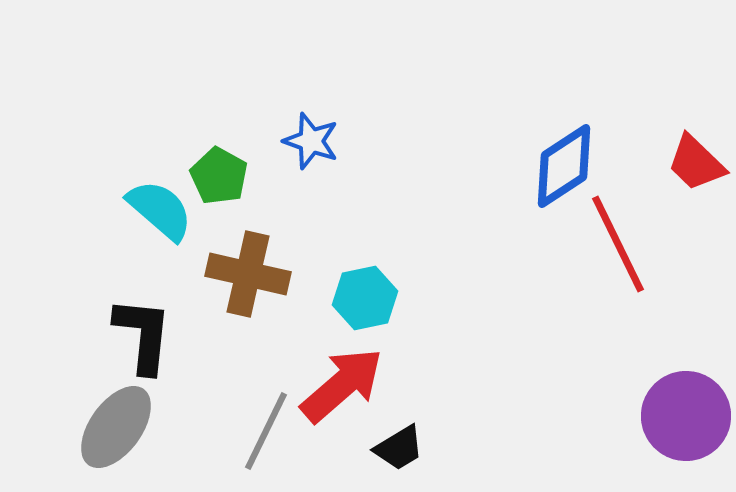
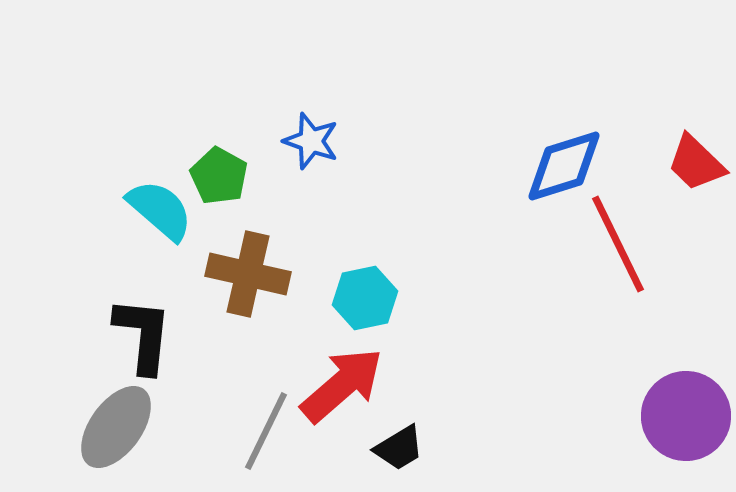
blue diamond: rotated 16 degrees clockwise
